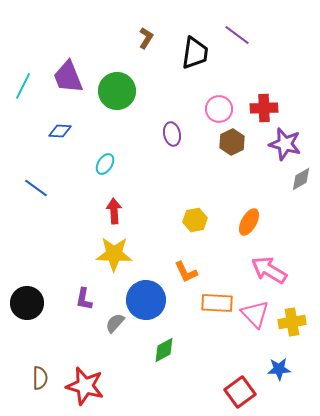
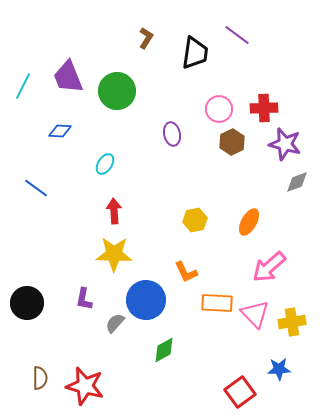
gray diamond: moved 4 px left, 3 px down; rotated 10 degrees clockwise
pink arrow: moved 3 px up; rotated 72 degrees counterclockwise
